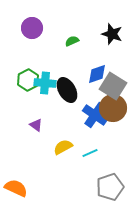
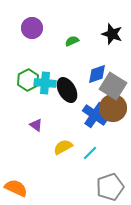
cyan line: rotated 21 degrees counterclockwise
